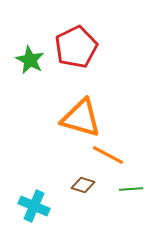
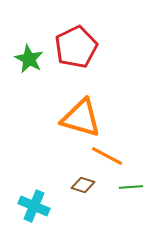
green star: moved 1 px left, 1 px up
orange line: moved 1 px left, 1 px down
green line: moved 2 px up
